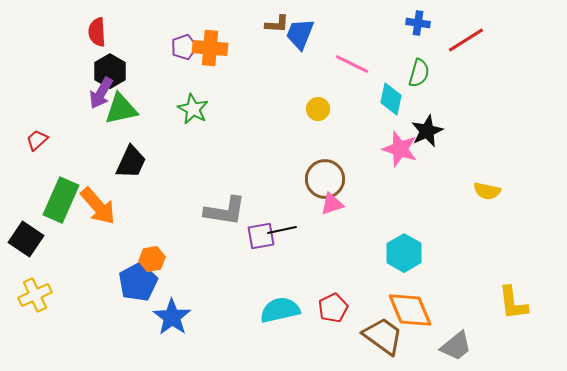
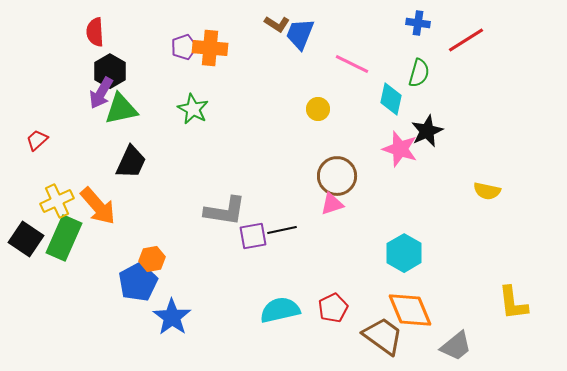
brown L-shape: rotated 30 degrees clockwise
red semicircle: moved 2 px left
brown circle: moved 12 px right, 3 px up
green rectangle: moved 3 px right, 38 px down
purple square: moved 8 px left
yellow cross: moved 22 px right, 94 px up
